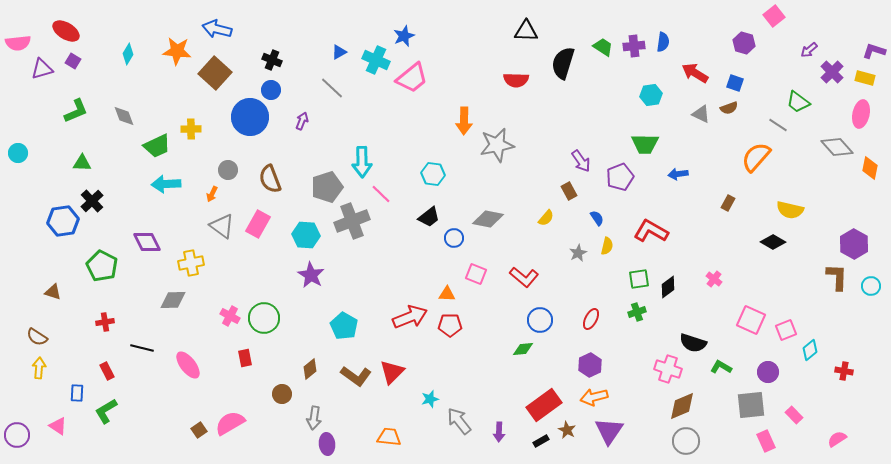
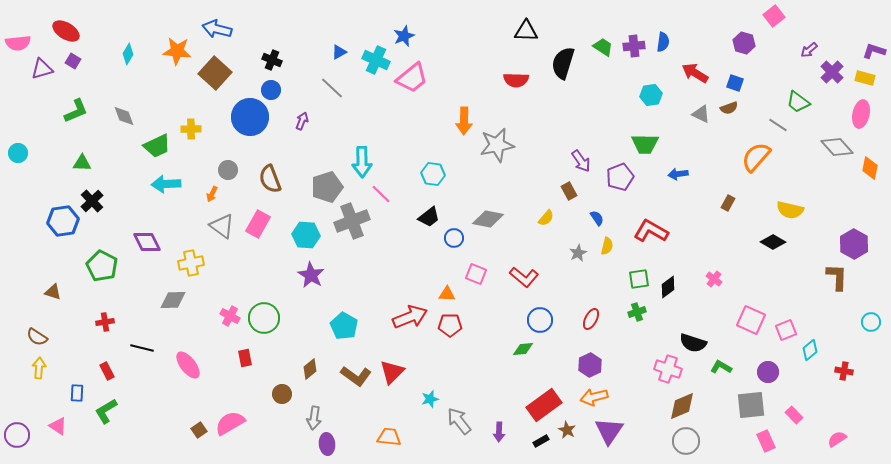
cyan circle at (871, 286): moved 36 px down
